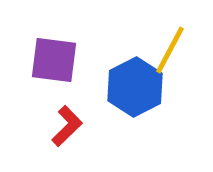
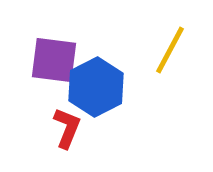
blue hexagon: moved 39 px left
red L-shape: moved 2 px down; rotated 24 degrees counterclockwise
